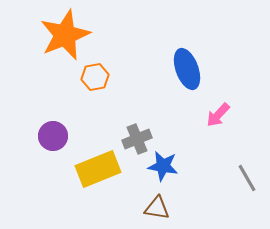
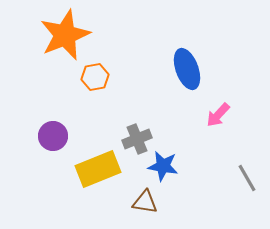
brown triangle: moved 12 px left, 6 px up
